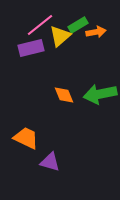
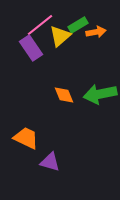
purple rectangle: rotated 70 degrees clockwise
